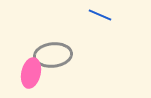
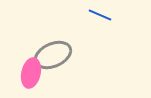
gray ellipse: rotated 18 degrees counterclockwise
